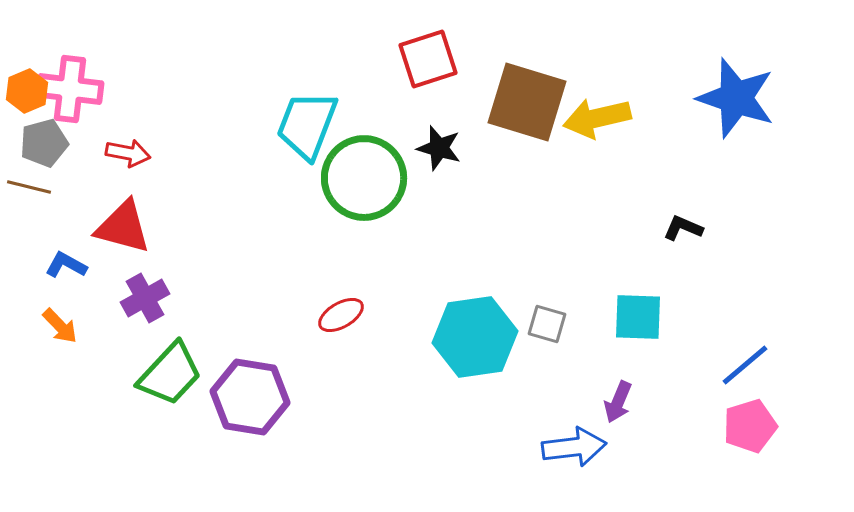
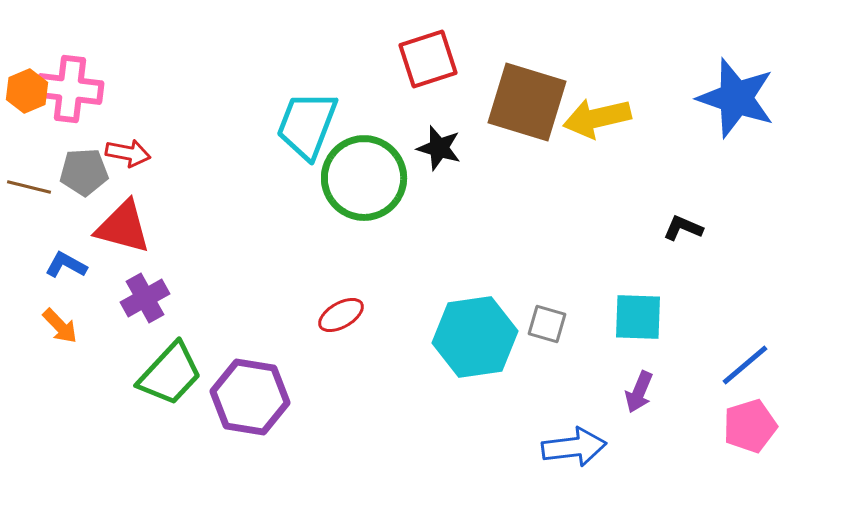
gray pentagon: moved 40 px right, 29 px down; rotated 12 degrees clockwise
purple arrow: moved 21 px right, 10 px up
